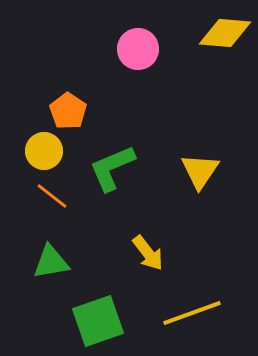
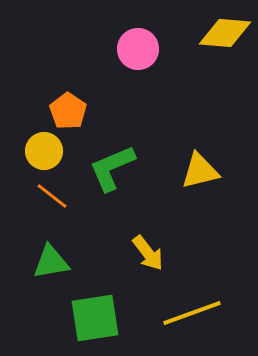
yellow triangle: rotated 42 degrees clockwise
green square: moved 3 px left, 3 px up; rotated 10 degrees clockwise
